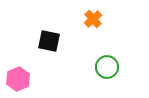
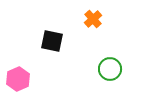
black square: moved 3 px right
green circle: moved 3 px right, 2 px down
